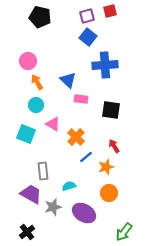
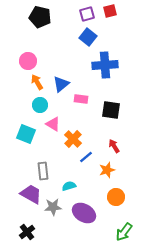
purple square: moved 2 px up
blue triangle: moved 7 px left, 4 px down; rotated 36 degrees clockwise
cyan circle: moved 4 px right
orange cross: moved 3 px left, 2 px down
orange star: moved 1 px right, 3 px down
orange circle: moved 7 px right, 4 px down
gray star: rotated 12 degrees clockwise
